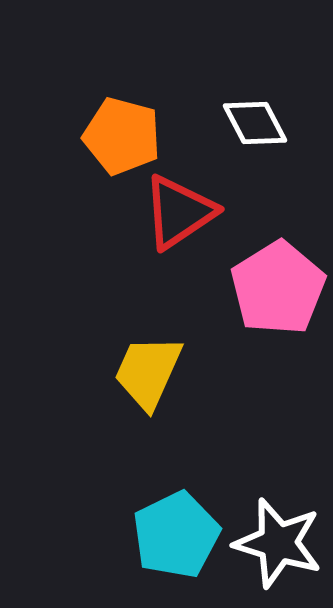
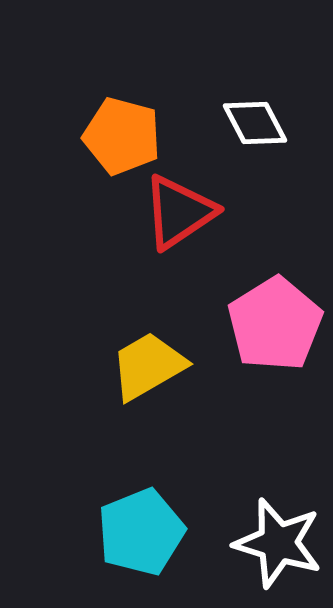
pink pentagon: moved 3 px left, 36 px down
yellow trapezoid: moved 6 px up; rotated 36 degrees clockwise
cyan pentagon: moved 35 px left, 3 px up; rotated 4 degrees clockwise
